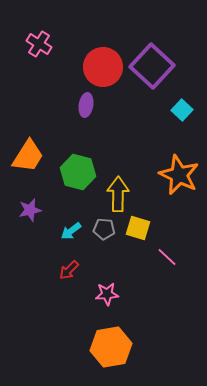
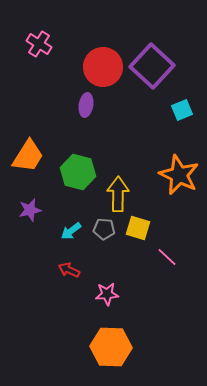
cyan square: rotated 25 degrees clockwise
red arrow: rotated 70 degrees clockwise
orange hexagon: rotated 12 degrees clockwise
